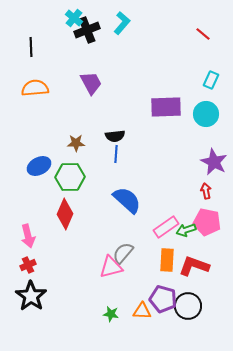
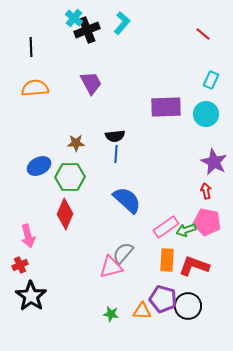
red cross: moved 8 px left
